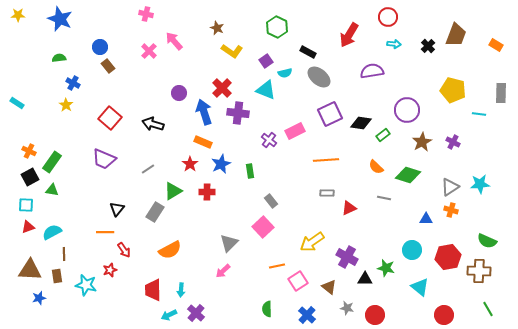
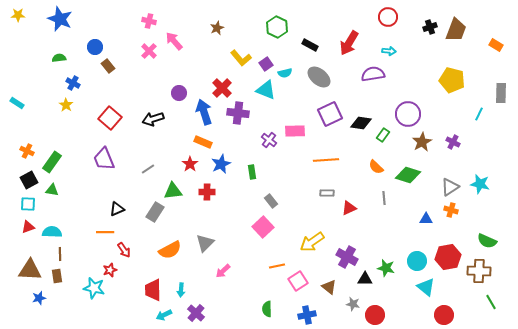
pink cross at (146, 14): moved 3 px right, 7 px down
brown star at (217, 28): rotated 24 degrees clockwise
red arrow at (349, 35): moved 8 px down
brown trapezoid at (456, 35): moved 5 px up
cyan arrow at (394, 44): moved 5 px left, 7 px down
black cross at (428, 46): moved 2 px right, 19 px up; rotated 24 degrees clockwise
blue circle at (100, 47): moved 5 px left
yellow L-shape at (232, 51): moved 9 px right, 7 px down; rotated 15 degrees clockwise
black rectangle at (308, 52): moved 2 px right, 7 px up
purple square at (266, 61): moved 3 px down
purple semicircle at (372, 71): moved 1 px right, 3 px down
yellow pentagon at (453, 90): moved 1 px left, 10 px up
purple circle at (407, 110): moved 1 px right, 4 px down
cyan line at (479, 114): rotated 72 degrees counterclockwise
black arrow at (153, 124): moved 5 px up; rotated 35 degrees counterclockwise
pink rectangle at (295, 131): rotated 24 degrees clockwise
green rectangle at (383, 135): rotated 16 degrees counterclockwise
orange cross at (29, 151): moved 2 px left
purple trapezoid at (104, 159): rotated 45 degrees clockwise
green rectangle at (250, 171): moved 2 px right, 1 px down
black square at (30, 177): moved 1 px left, 3 px down
cyan star at (480, 184): rotated 18 degrees clockwise
green triangle at (173, 191): rotated 24 degrees clockwise
gray line at (384, 198): rotated 72 degrees clockwise
cyan square at (26, 205): moved 2 px right, 1 px up
black triangle at (117, 209): rotated 28 degrees clockwise
cyan semicircle at (52, 232): rotated 30 degrees clockwise
gray triangle at (229, 243): moved 24 px left
cyan circle at (412, 250): moved 5 px right, 11 px down
brown line at (64, 254): moved 4 px left
cyan star at (86, 285): moved 8 px right, 3 px down
cyan triangle at (420, 287): moved 6 px right
gray star at (347, 308): moved 6 px right, 4 px up
green line at (488, 309): moved 3 px right, 7 px up
cyan arrow at (169, 315): moved 5 px left
blue cross at (307, 315): rotated 36 degrees clockwise
